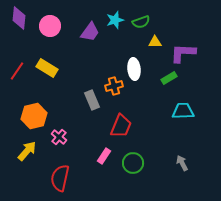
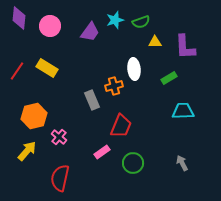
purple L-shape: moved 2 px right, 6 px up; rotated 96 degrees counterclockwise
pink rectangle: moved 2 px left, 4 px up; rotated 21 degrees clockwise
